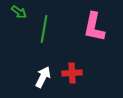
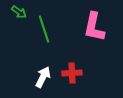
green line: rotated 28 degrees counterclockwise
